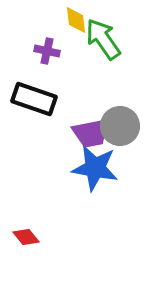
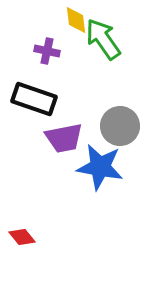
purple trapezoid: moved 27 px left, 5 px down
blue star: moved 5 px right, 1 px up
red diamond: moved 4 px left
